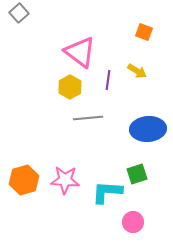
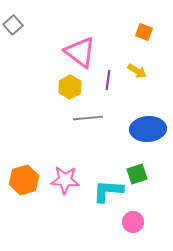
gray square: moved 6 px left, 12 px down
cyan L-shape: moved 1 px right, 1 px up
